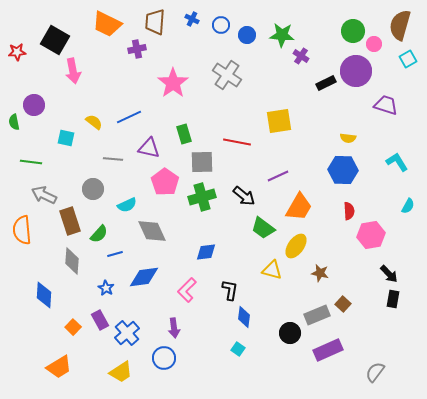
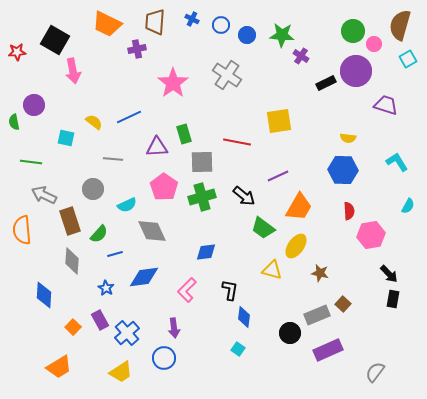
purple triangle at (149, 148): moved 8 px right, 1 px up; rotated 15 degrees counterclockwise
pink pentagon at (165, 182): moved 1 px left, 5 px down
